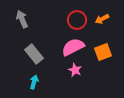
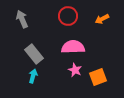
red circle: moved 9 px left, 4 px up
pink semicircle: rotated 25 degrees clockwise
orange square: moved 5 px left, 25 px down
cyan arrow: moved 1 px left, 6 px up
